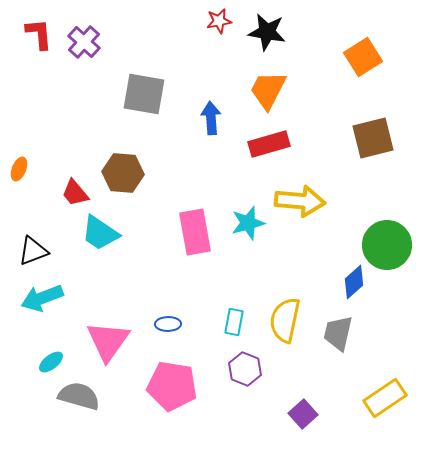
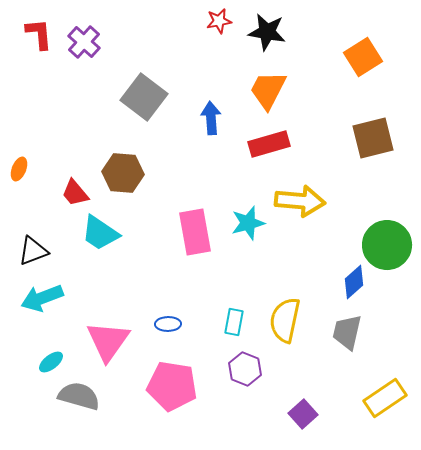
gray square: moved 3 px down; rotated 27 degrees clockwise
gray trapezoid: moved 9 px right, 1 px up
